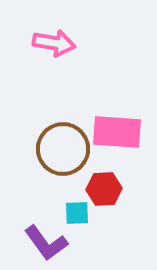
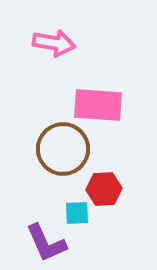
pink rectangle: moved 19 px left, 27 px up
purple L-shape: rotated 12 degrees clockwise
